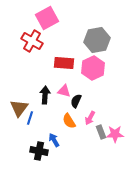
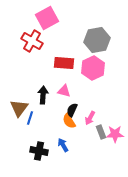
black arrow: moved 2 px left
black semicircle: moved 4 px left, 9 px down
blue arrow: moved 9 px right, 5 px down
